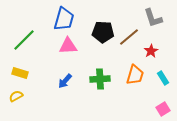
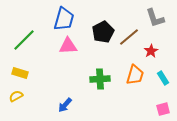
gray L-shape: moved 2 px right
black pentagon: rotated 30 degrees counterclockwise
blue arrow: moved 24 px down
pink square: rotated 16 degrees clockwise
